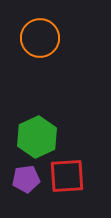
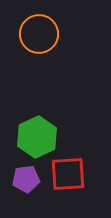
orange circle: moved 1 px left, 4 px up
red square: moved 1 px right, 2 px up
